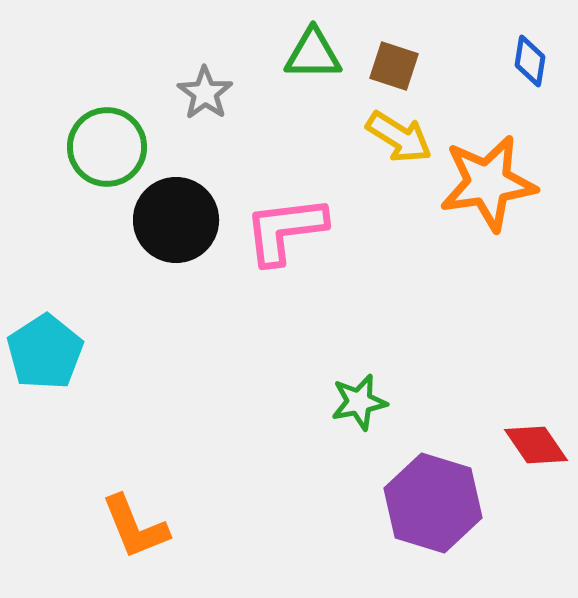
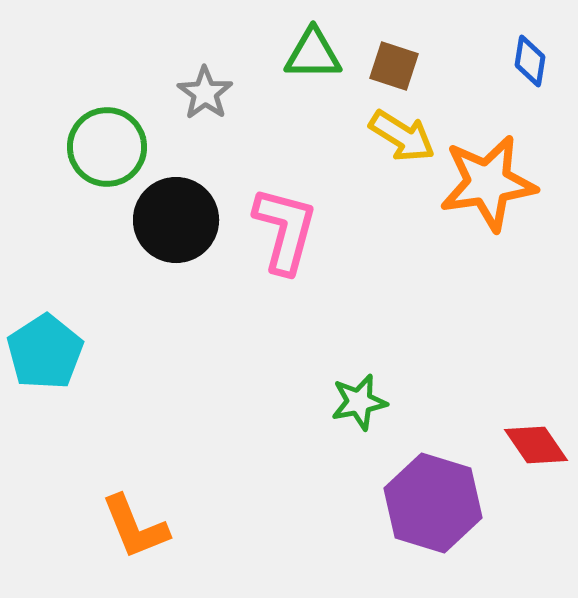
yellow arrow: moved 3 px right, 1 px up
pink L-shape: rotated 112 degrees clockwise
